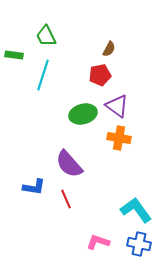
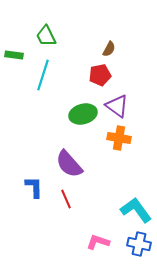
blue L-shape: rotated 100 degrees counterclockwise
